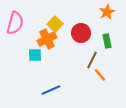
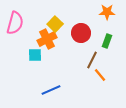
orange star: rotated 28 degrees clockwise
green rectangle: rotated 32 degrees clockwise
